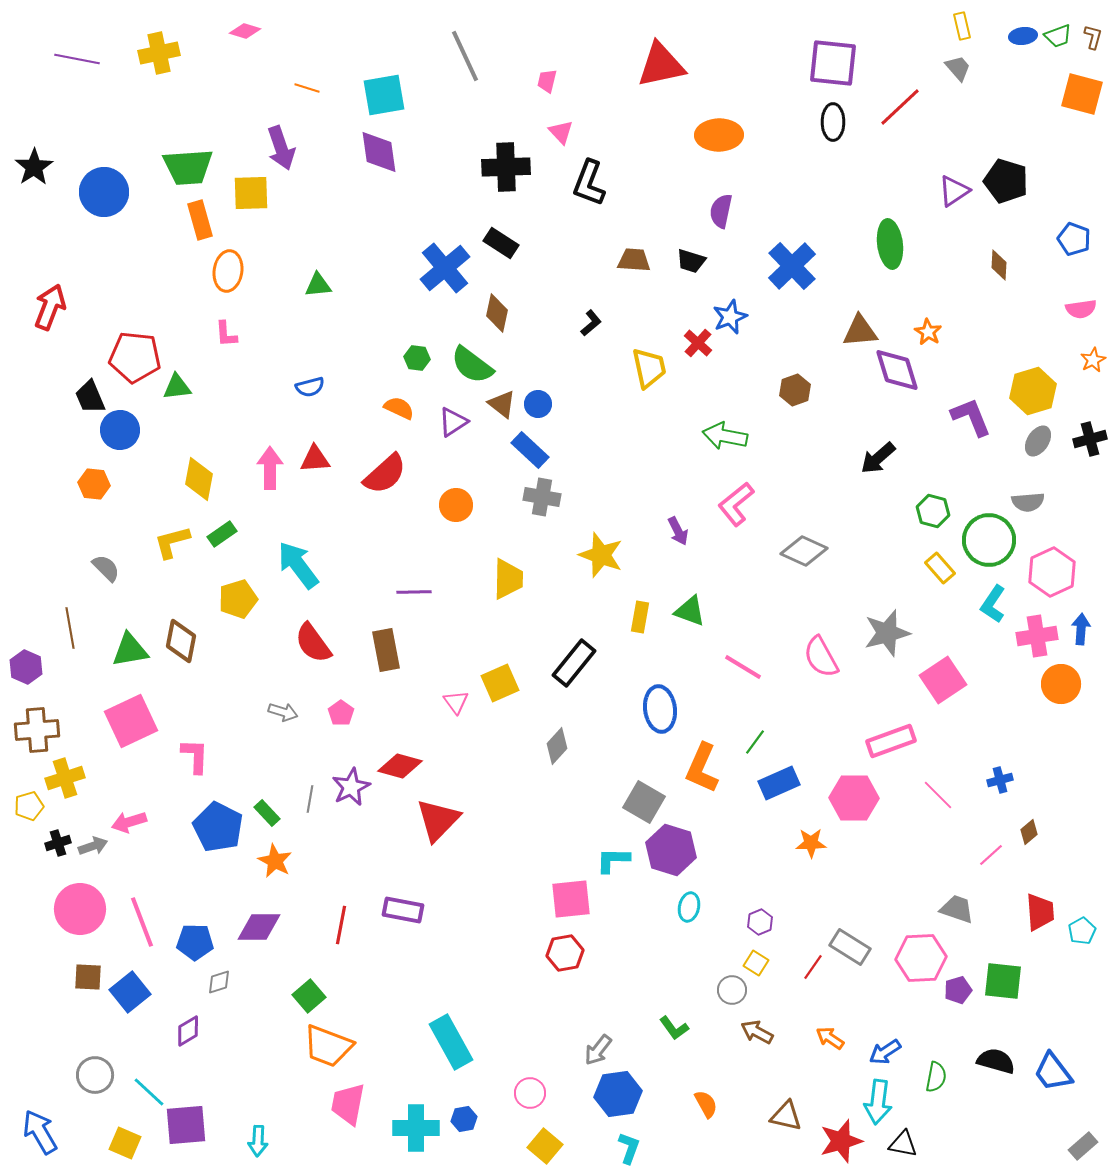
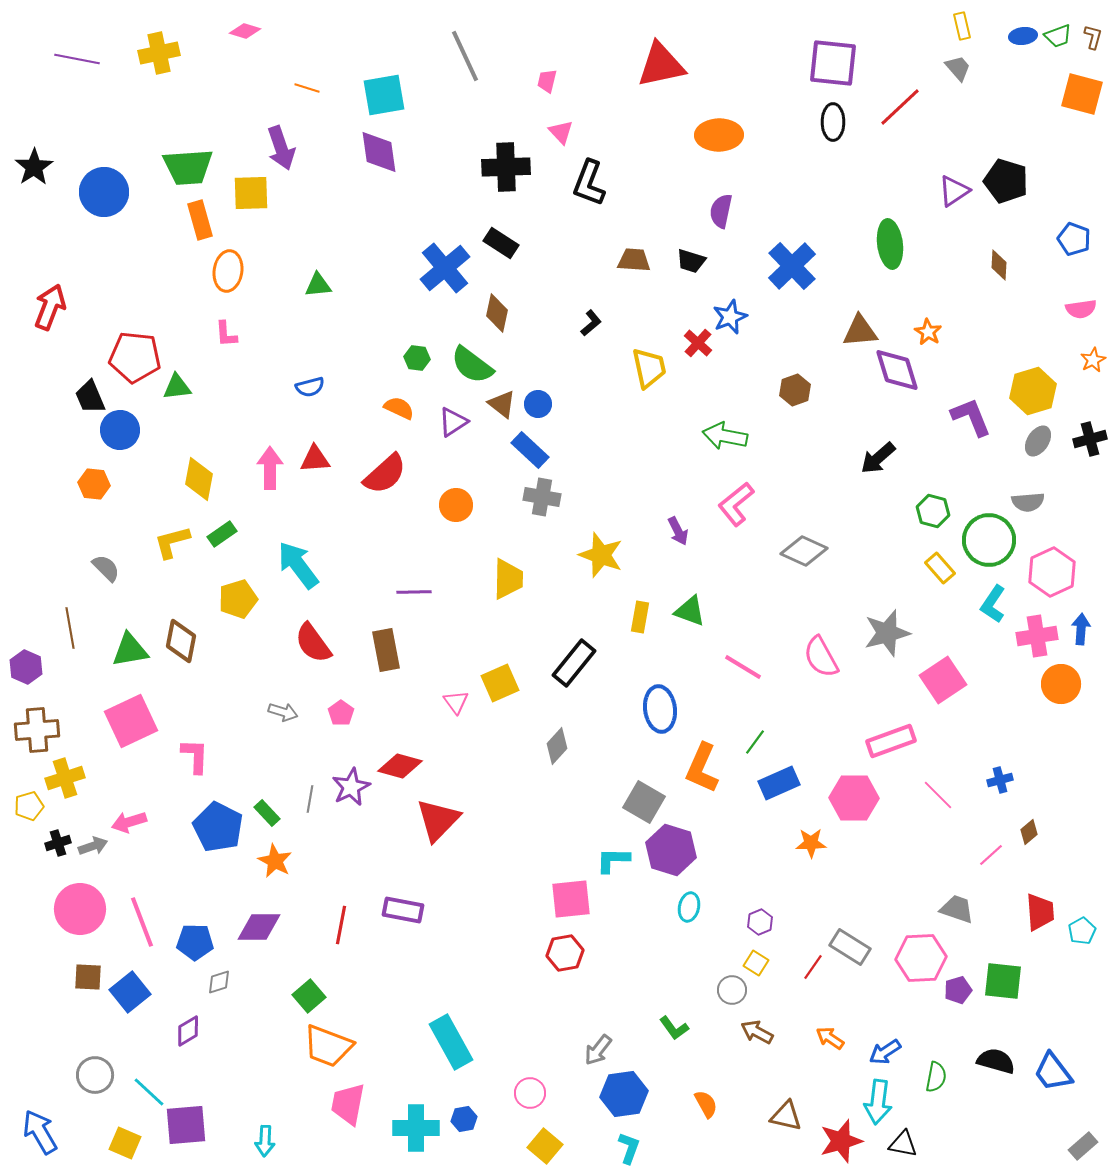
blue hexagon at (618, 1094): moved 6 px right
cyan arrow at (258, 1141): moved 7 px right
